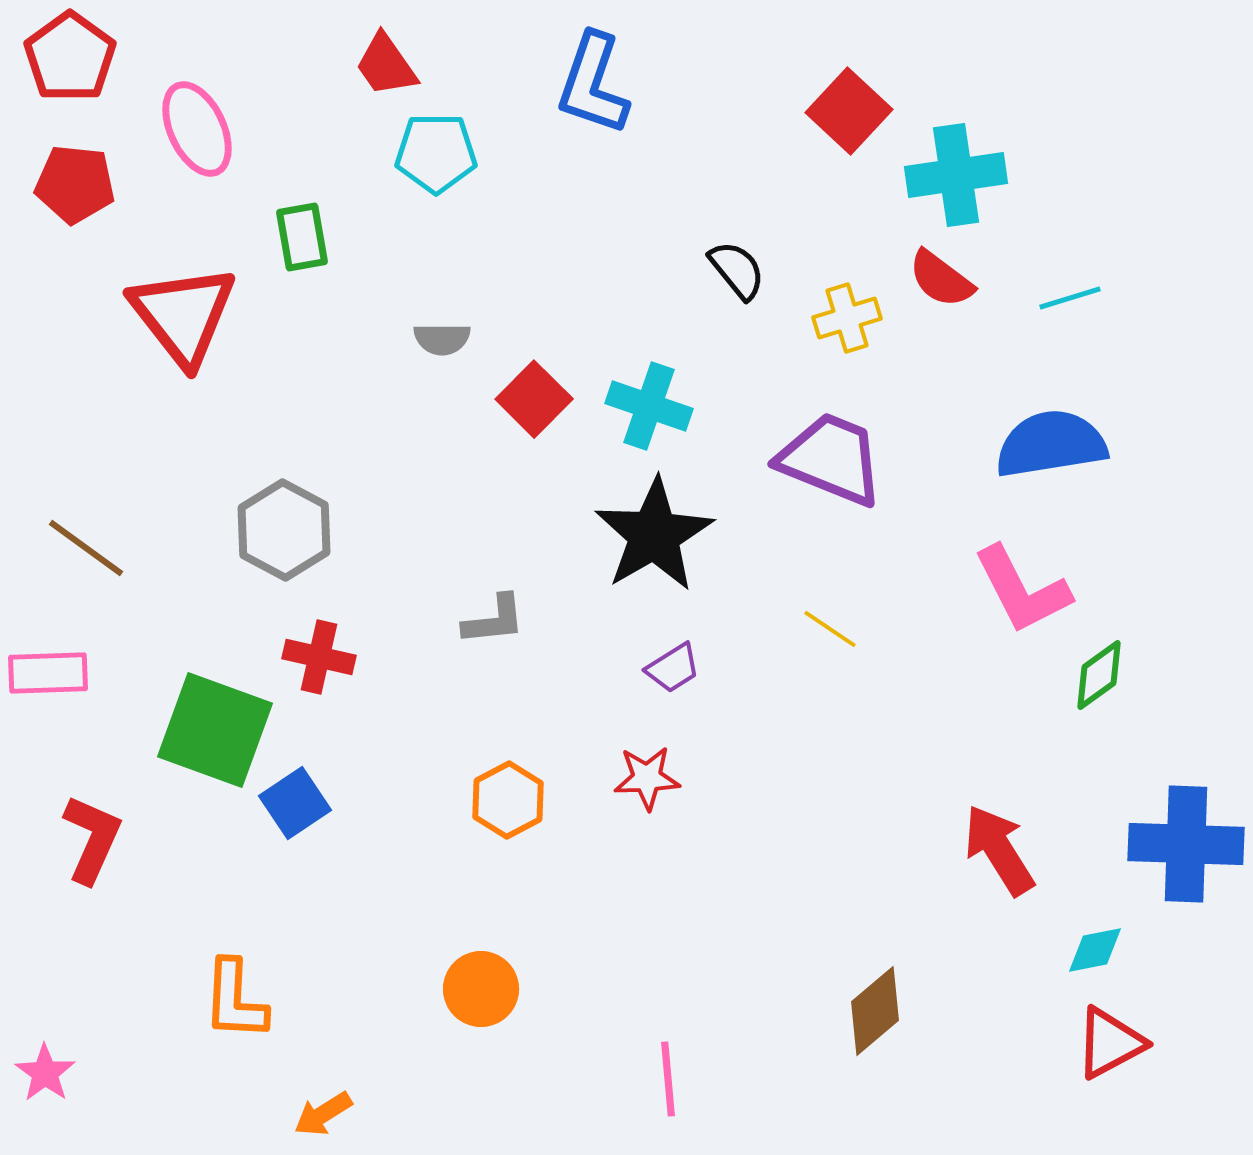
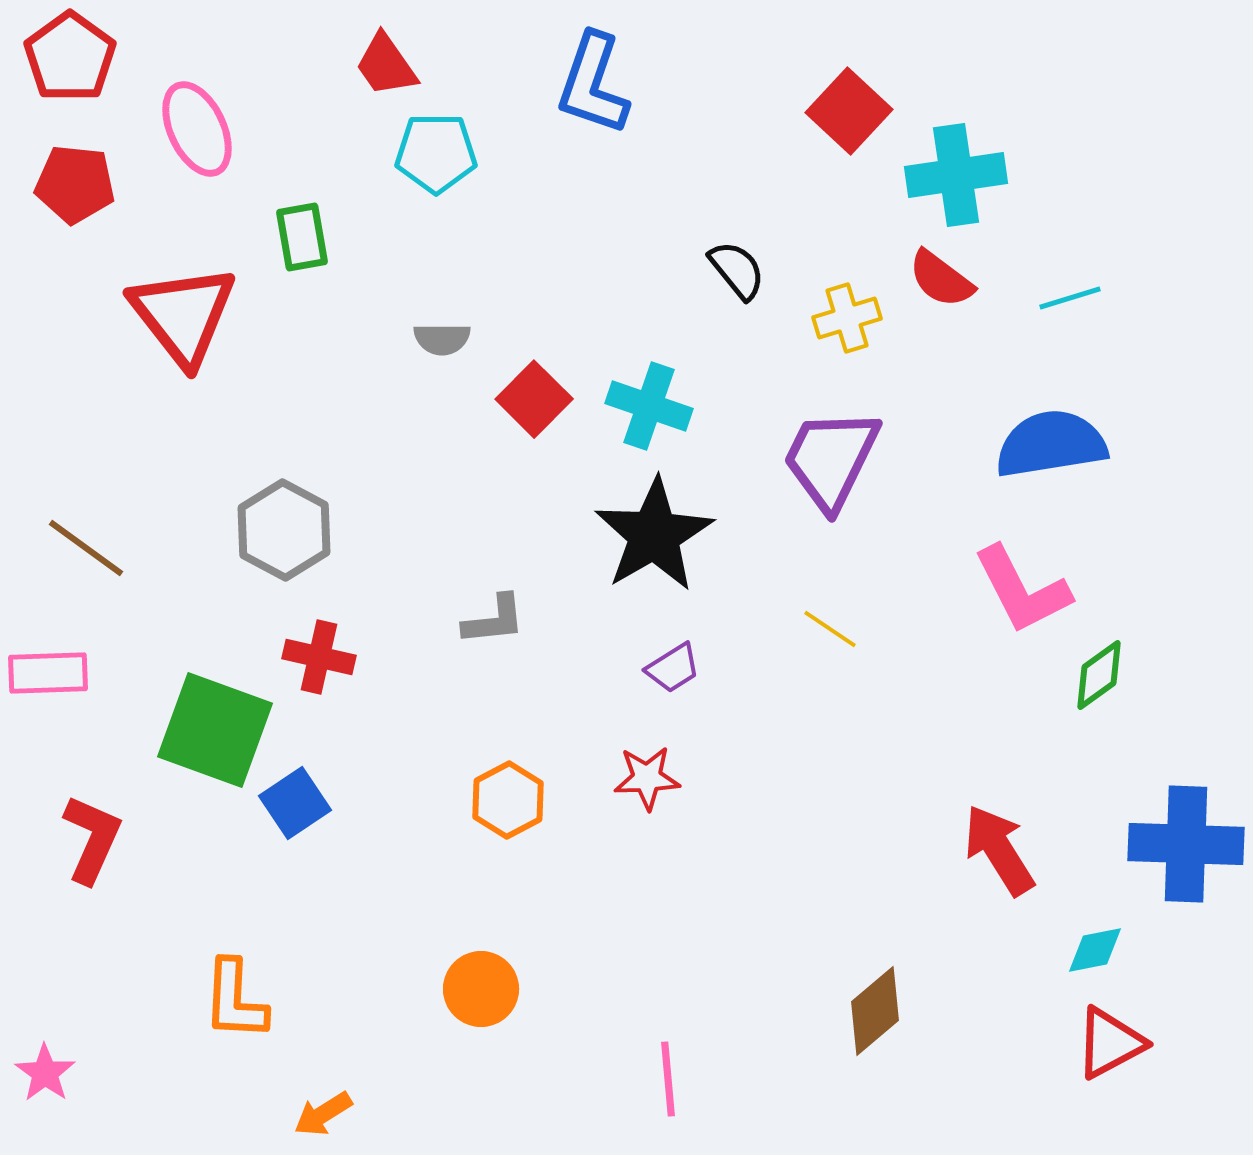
purple trapezoid at (831, 459): rotated 86 degrees counterclockwise
